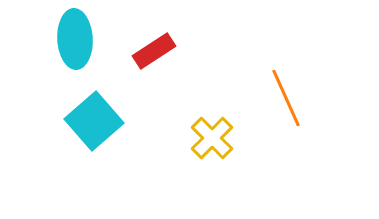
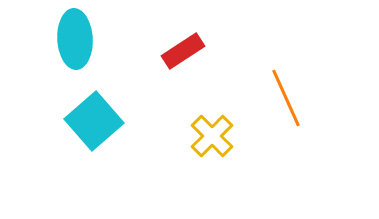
red rectangle: moved 29 px right
yellow cross: moved 2 px up
